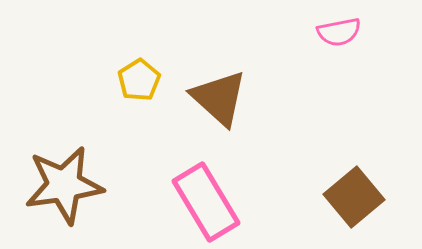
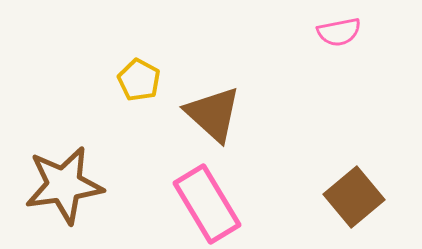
yellow pentagon: rotated 12 degrees counterclockwise
brown triangle: moved 6 px left, 16 px down
pink rectangle: moved 1 px right, 2 px down
